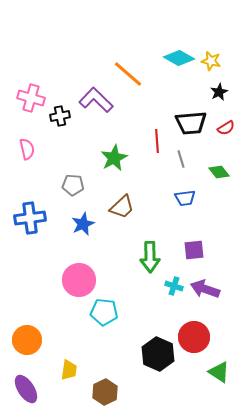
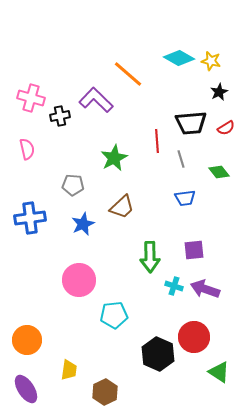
cyan pentagon: moved 10 px right, 3 px down; rotated 12 degrees counterclockwise
